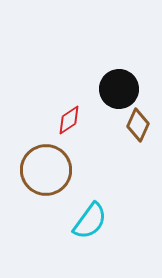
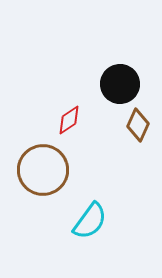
black circle: moved 1 px right, 5 px up
brown circle: moved 3 px left
